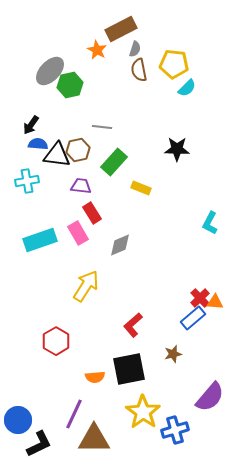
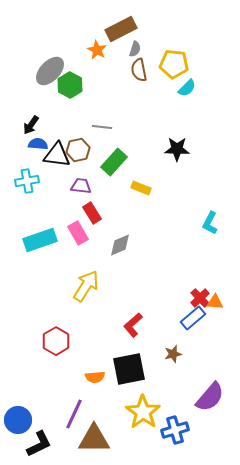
green hexagon: rotated 20 degrees counterclockwise
